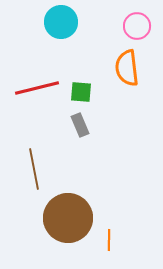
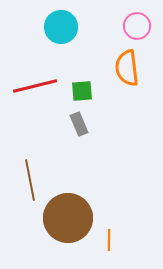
cyan circle: moved 5 px down
red line: moved 2 px left, 2 px up
green square: moved 1 px right, 1 px up; rotated 10 degrees counterclockwise
gray rectangle: moved 1 px left, 1 px up
brown line: moved 4 px left, 11 px down
